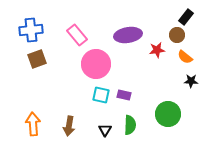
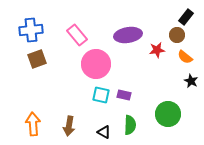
black star: rotated 24 degrees clockwise
black triangle: moved 1 px left, 2 px down; rotated 32 degrees counterclockwise
